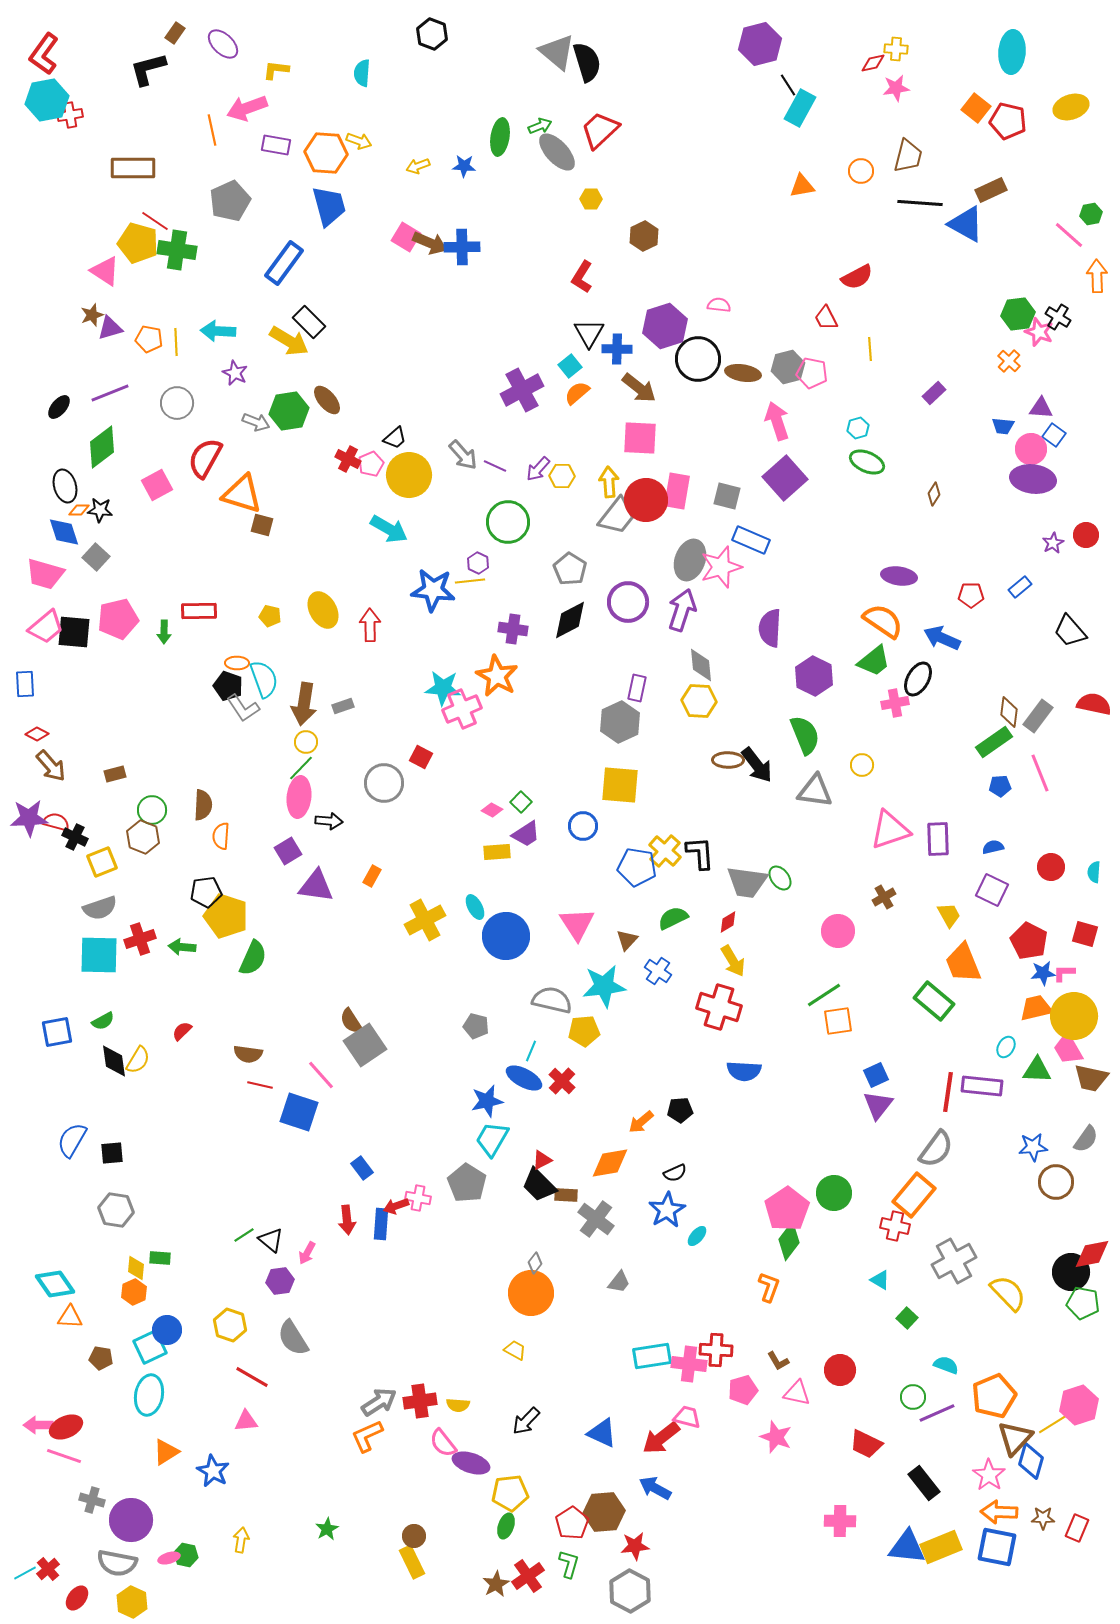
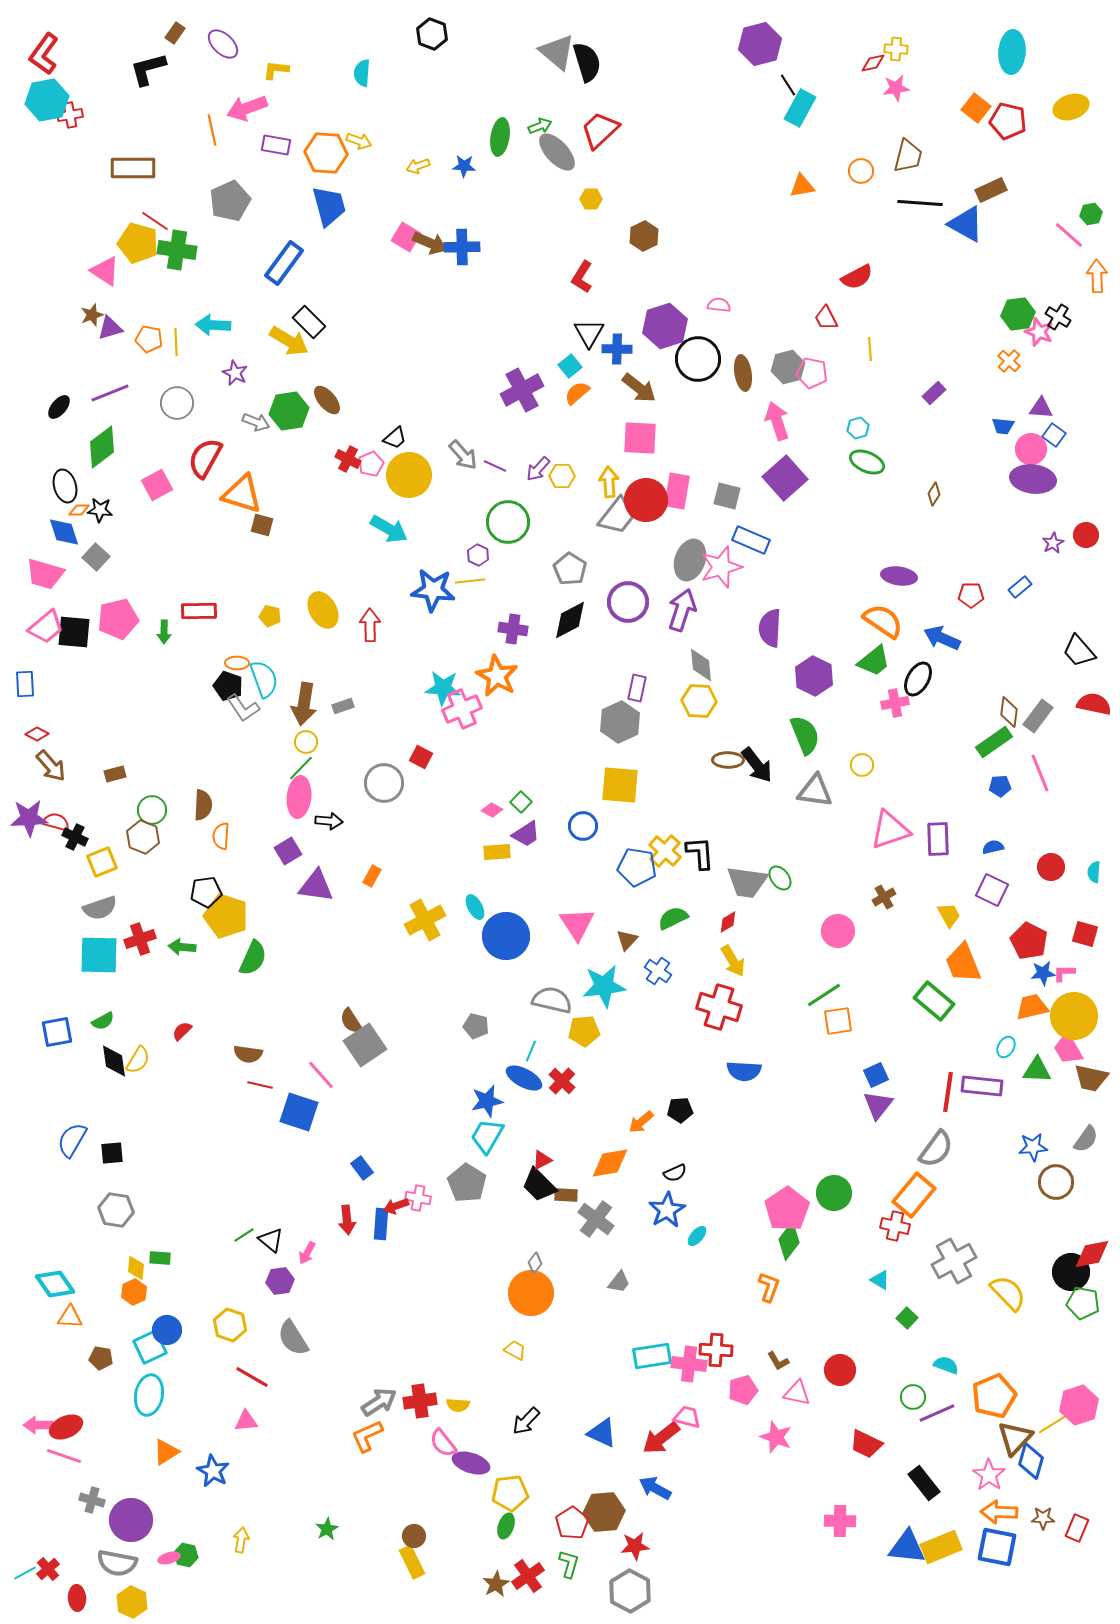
cyan arrow at (218, 331): moved 5 px left, 6 px up
brown ellipse at (743, 373): rotated 72 degrees clockwise
purple hexagon at (478, 563): moved 8 px up
black trapezoid at (1070, 631): moved 9 px right, 20 px down
orange trapezoid at (1036, 1008): moved 4 px left, 1 px up
cyan trapezoid at (492, 1139): moved 5 px left, 3 px up
red ellipse at (77, 1598): rotated 40 degrees counterclockwise
